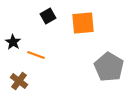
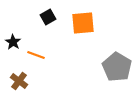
black square: moved 1 px down
gray pentagon: moved 8 px right
